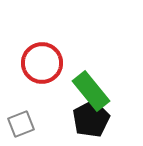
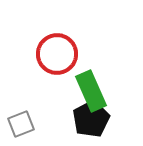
red circle: moved 15 px right, 9 px up
green rectangle: rotated 15 degrees clockwise
